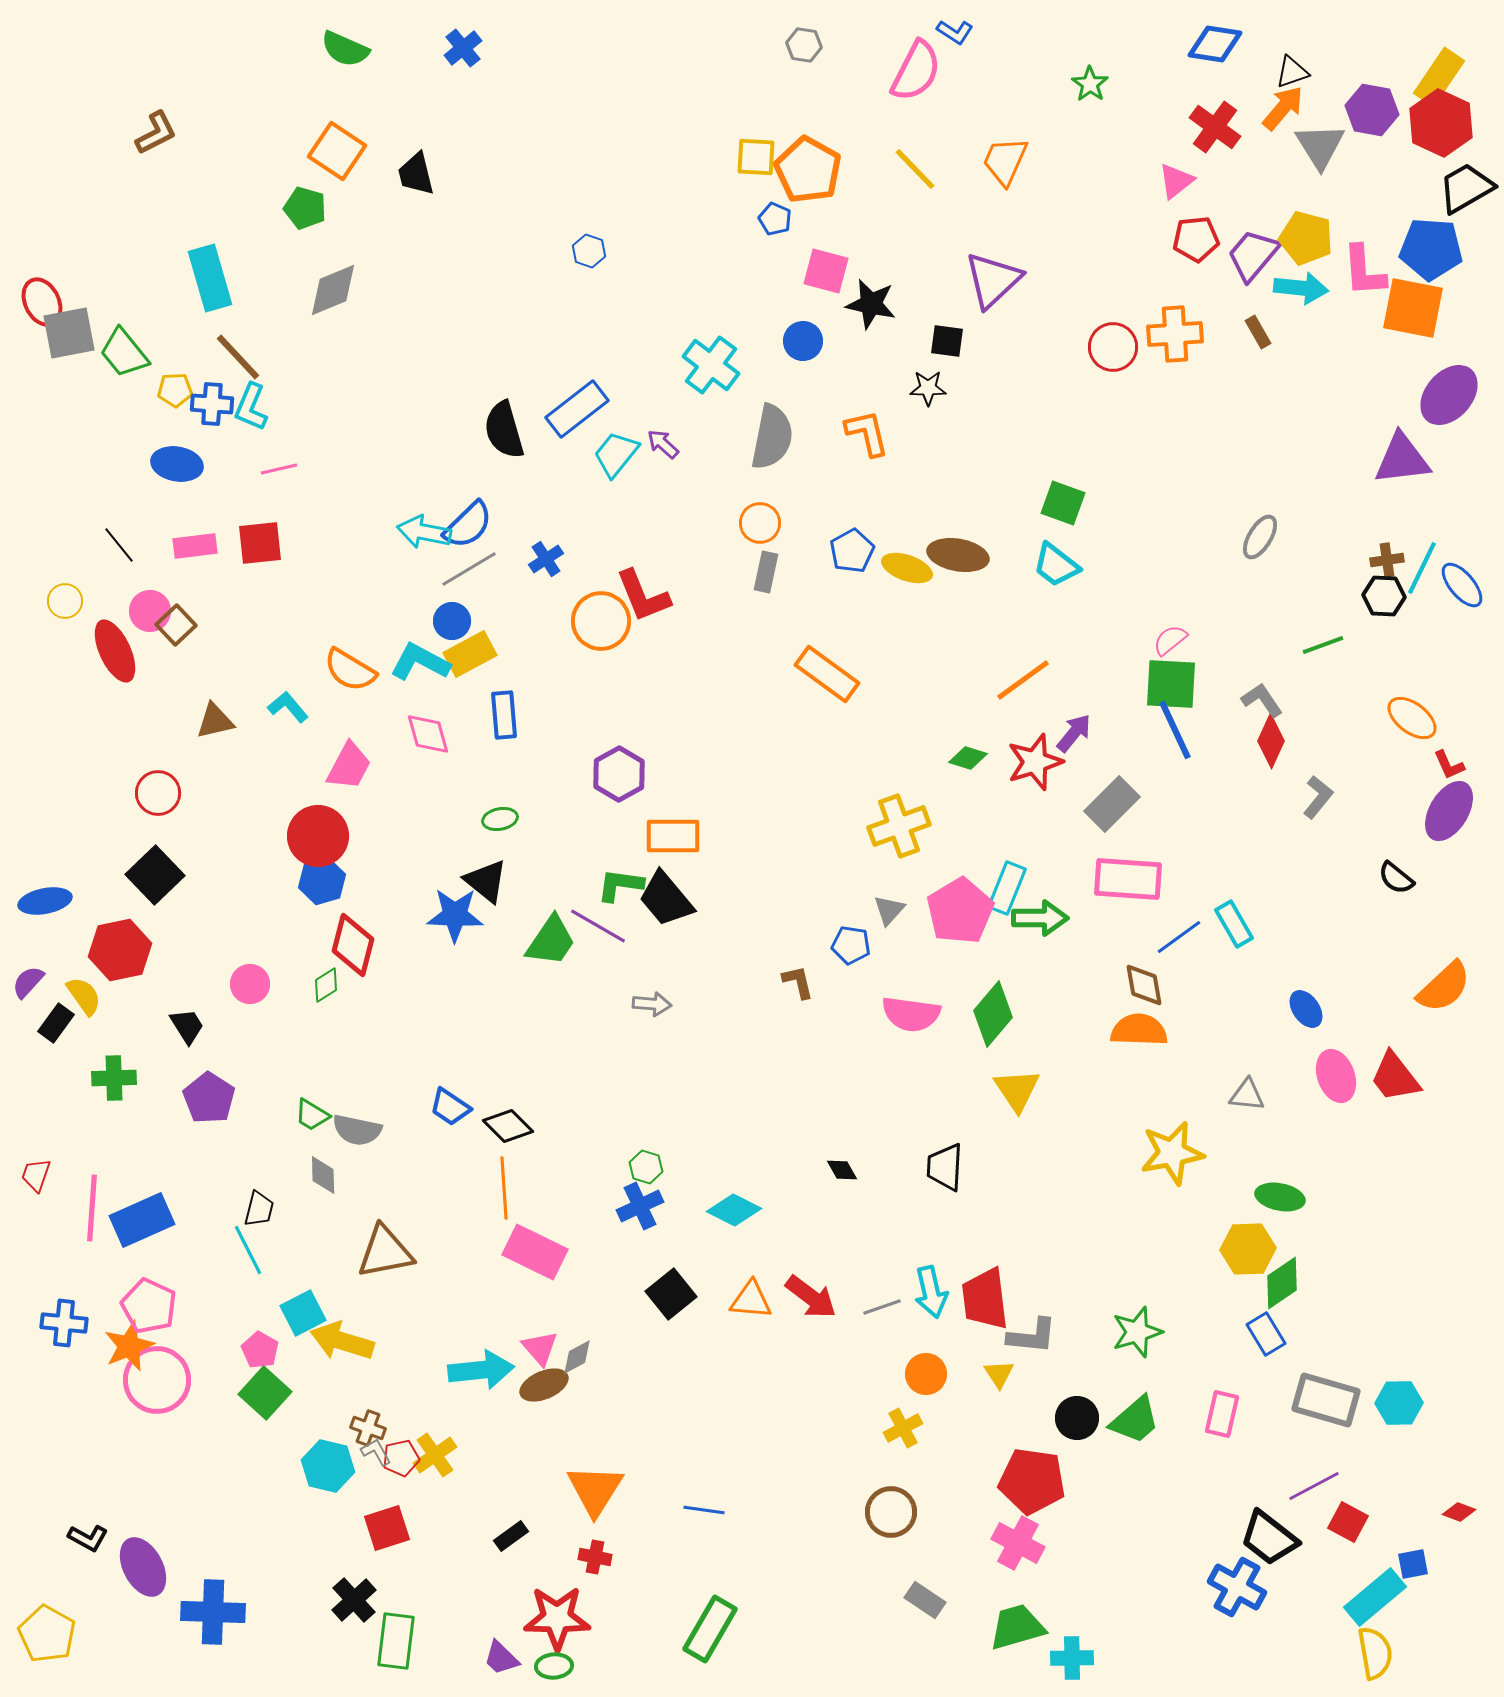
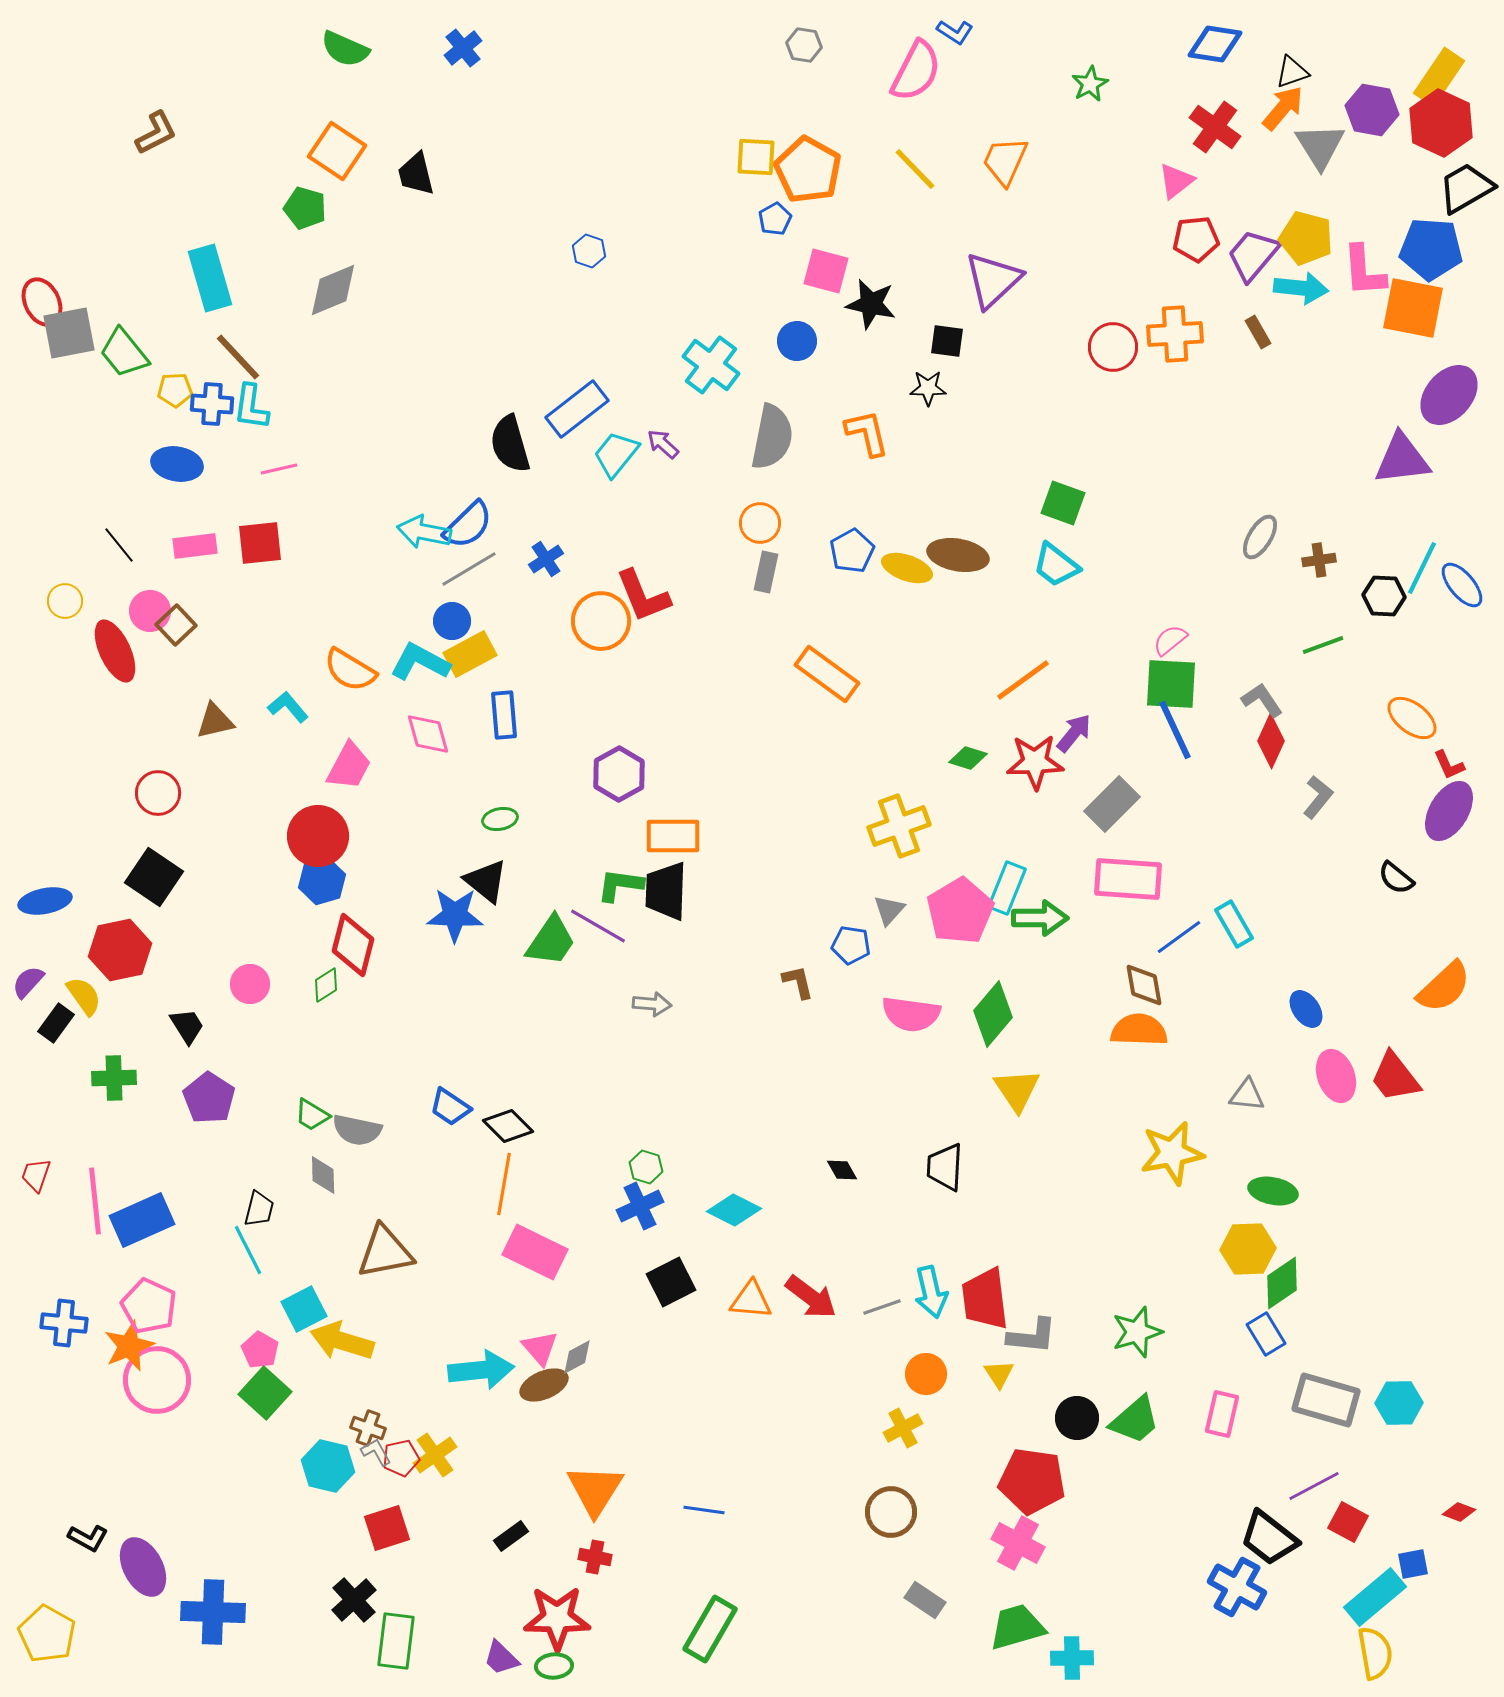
green star at (1090, 84): rotated 9 degrees clockwise
blue pentagon at (775, 219): rotated 20 degrees clockwise
blue circle at (803, 341): moved 6 px left
cyan L-shape at (251, 407): rotated 15 degrees counterclockwise
black semicircle at (504, 430): moved 6 px right, 14 px down
brown cross at (1387, 560): moved 68 px left
red star at (1035, 762): rotated 16 degrees clockwise
black square at (155, 875): moved 1 px left, 2 px down; rotated 12 degrees counterclockwise
black trapezoid at (666, 899): moved 8 px up; rotated 42 degrees clockwise
orange line at (504, 1188): moved 4 px up; rotated 14 degrees clockwise
green ellipse at (1280, 1197): moved 7 px left, 6 px up
pink line at (92, 1208): moved 3 px right, 7 px up; rotated 10 degrees counterclockwise
black square at (671, 1294): moved 12 px up; rotated 12 degrees clockwise
cyan square at (303, 1313): moved 1 px right, 4 px up
